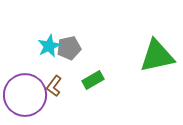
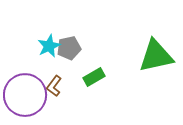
green triangle: moved 1 px left
green rectangle: moved 1 px right, 3 px up
